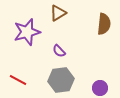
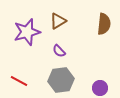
brown triangle: moved 8 px down
red line: moved 1 px right, 1 px down
